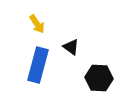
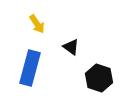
blue rectangle: moved 8 px left, 3 px down
black hexagon: rotated 16 degrees clockwise
